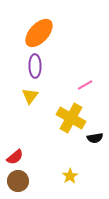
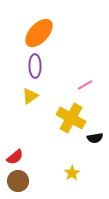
yellow triangle: rotated 18 degrees clockwise
yellow star: moved 2 px right, 3 px up
